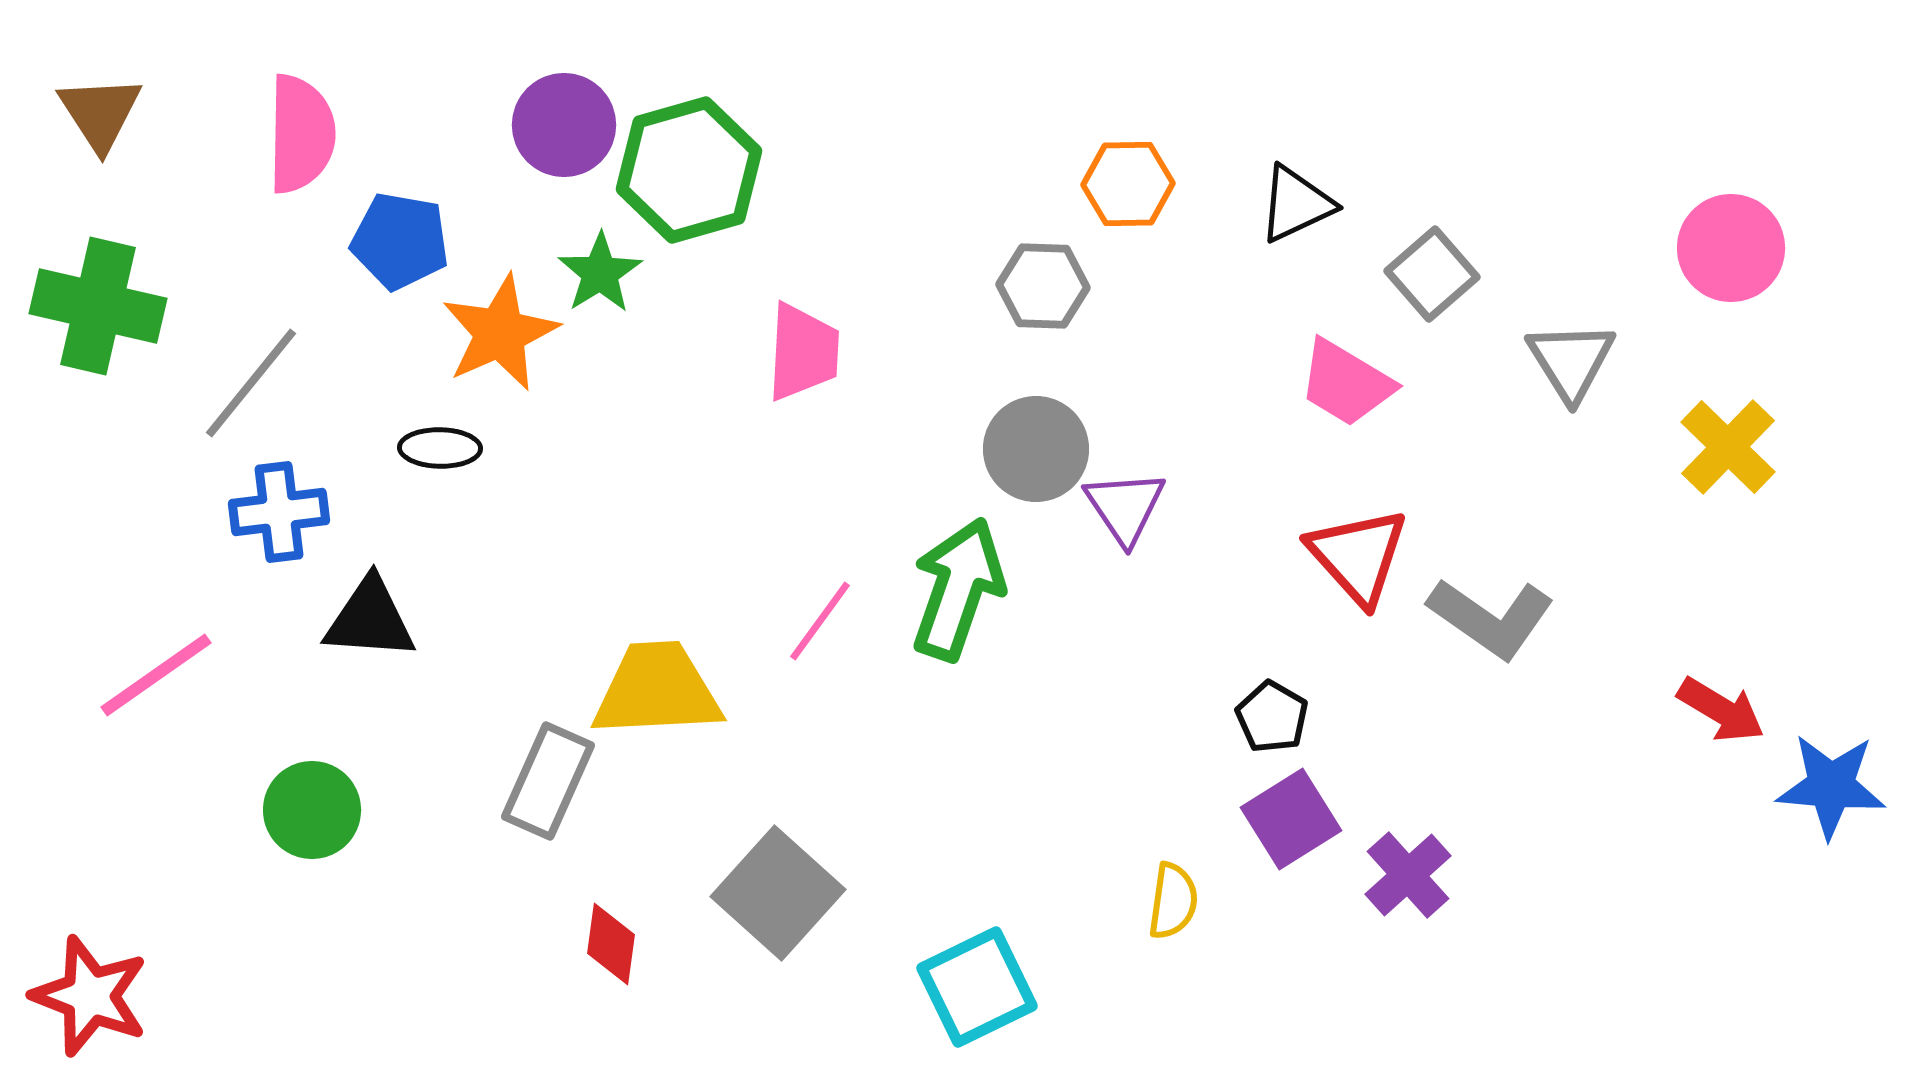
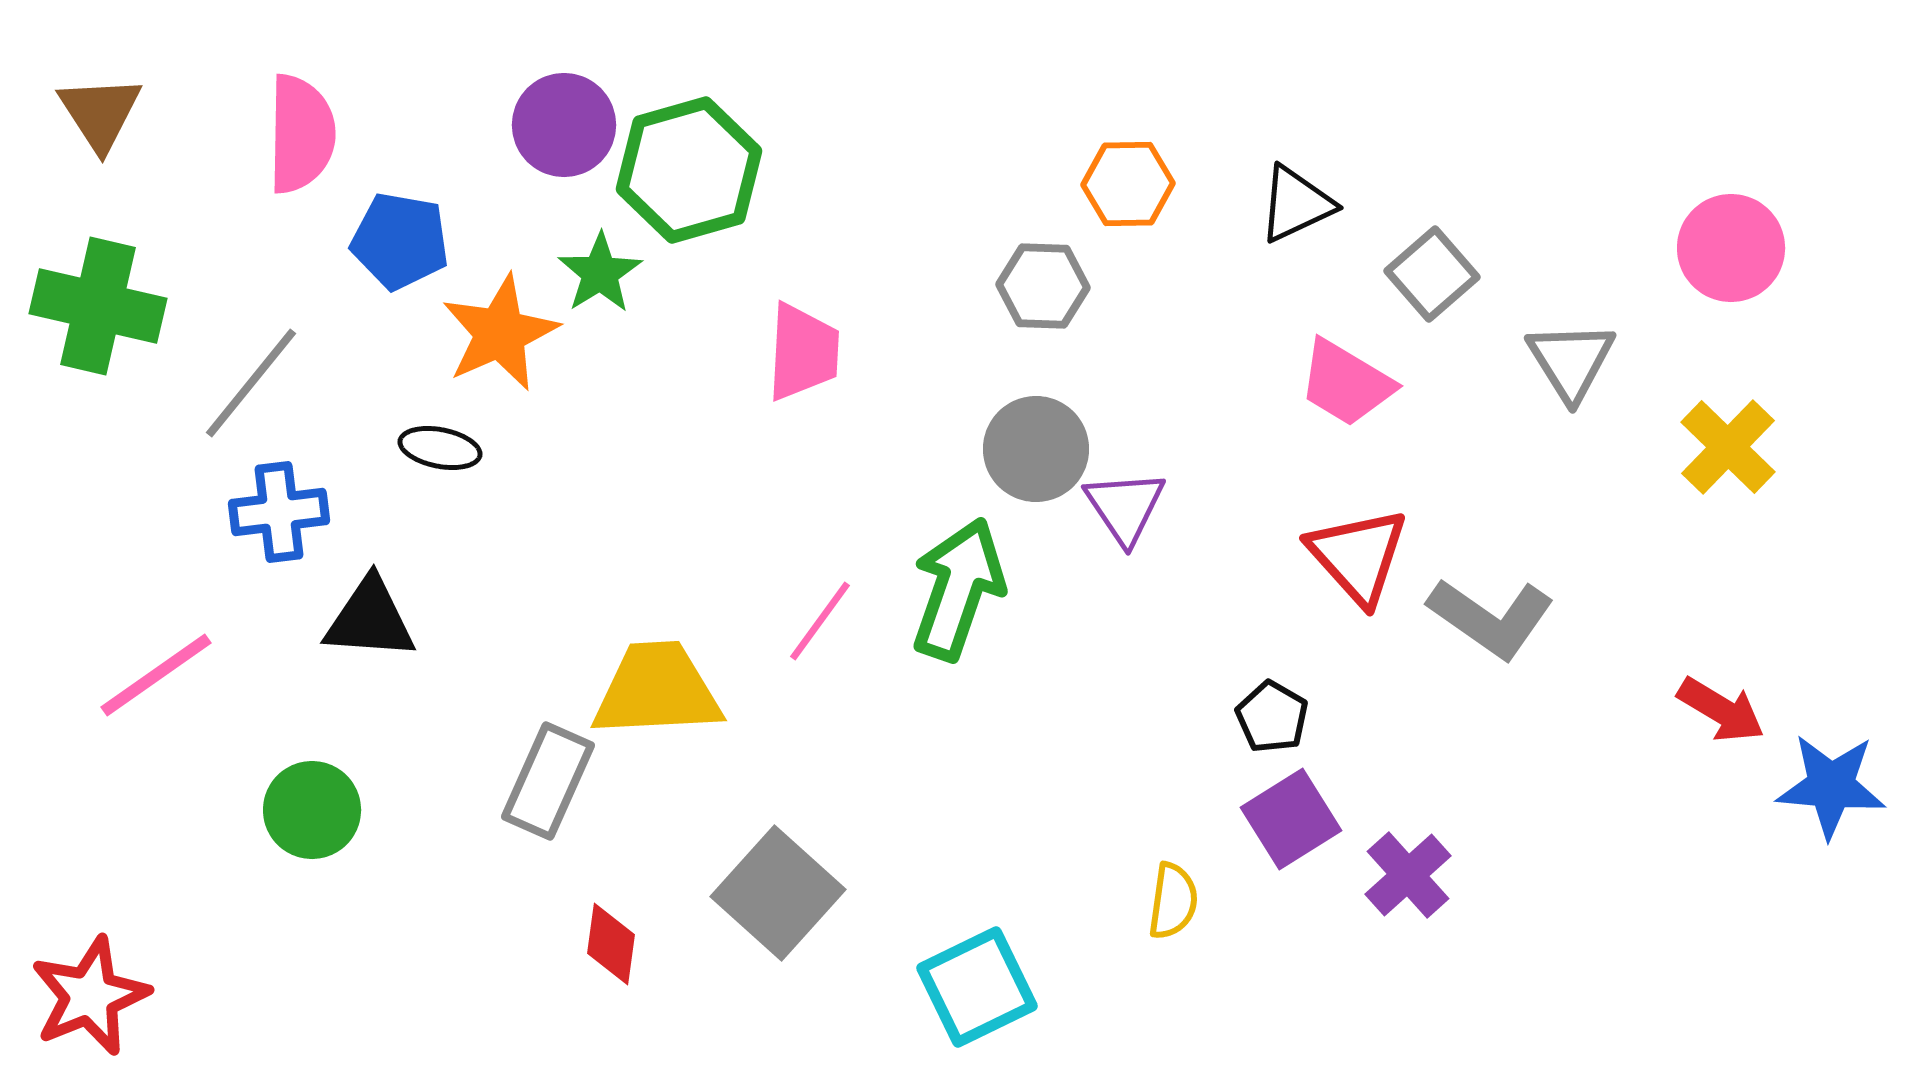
black ellipse at (440, 448): rotated 10 degrees clockwise
red star at (90, 996): rotated 29 degrees clockwise
